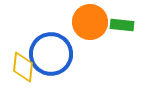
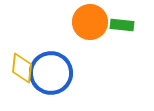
blue circle: moved 19 px down
yellow diamond: moved 1 px left, 1 px down
